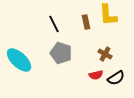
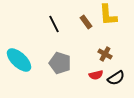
brown rectangle: rotated 24 degrees counterclockwise
gray pentagon: moved 1 px left, 10 px down
